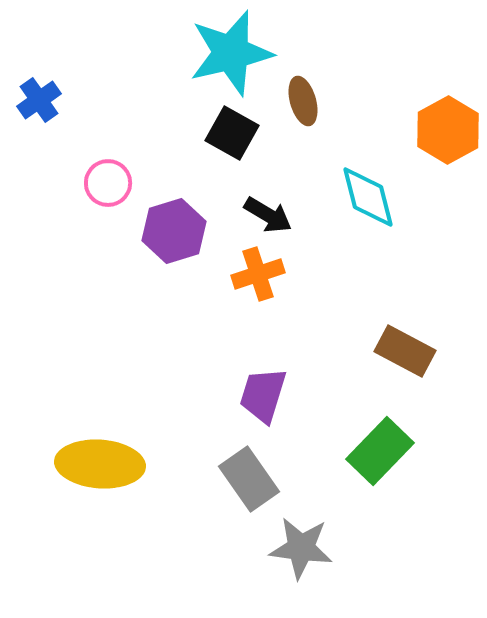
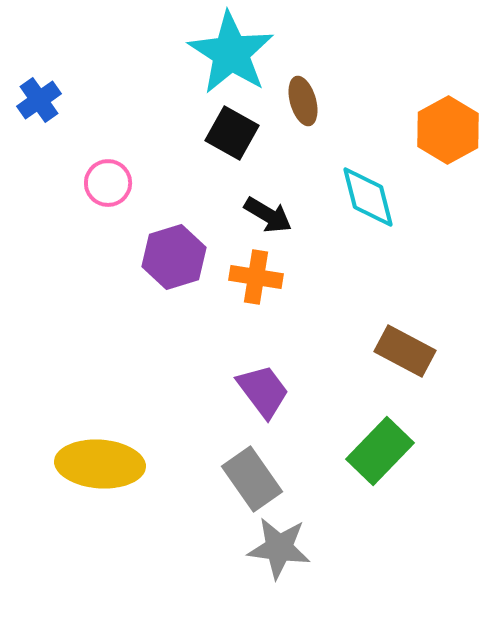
cyan star: rotated 26 degrees counterclockwise
purple hexagon: moved 26 px down
orange cross: moved 2 px left, 3 px down; rotated 27 degrees clockwise
purple trapezoid: moved 4 px up; rotated 126 degrees clockwise
gray rectangle: moved 3 px right
gray star: moved 22 px left
